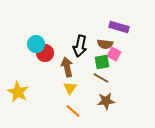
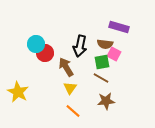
brown arrow: moved 1 px left; rotated 18 degrees counterclockwise
